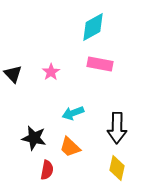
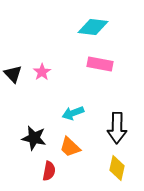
cyan diamond: rotated 36 degrees clockwise
pink star: moved 9 px left
red semicircle: moved 2 px right, 1 px down
